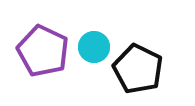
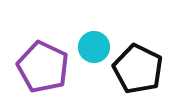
purple pentagon: moved 16 px down
